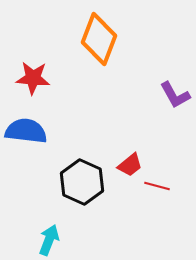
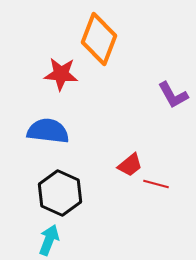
red star: moved 28 px right, 4 px up
purple L-shape: moved 2 px left
blue semicircle: moved 22 px right
black hexagon: moved 22 px left, 11 px down
red line: moved 1 px left, 2 px up
